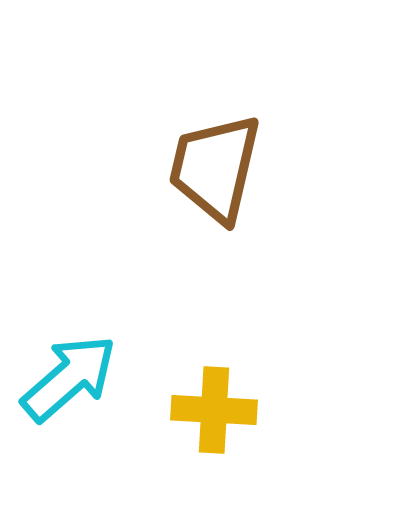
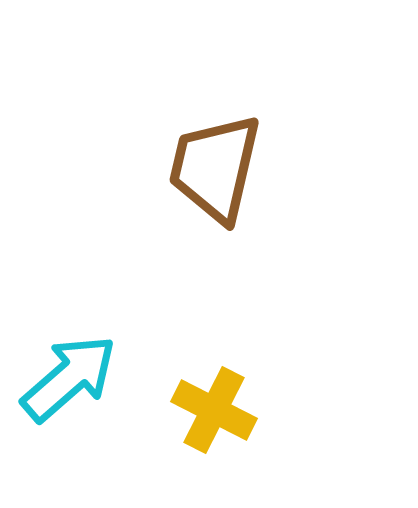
yellow cross: rotated 24 degrees clockwise
